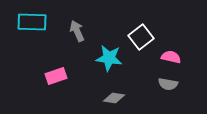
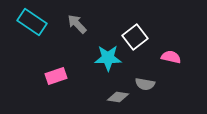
cyan rectangle: rotated 32 degrees clockwise
gray arrow: moved 7 px up; rotated 20 degrees counterclockwise
white square: moved 6 px left
cyan star: moved 1 px left; rotated 8 degrees counterclockwise
gray semicircle: moved 23 px left
gray diamond: moved 4 px right, 1 px up
